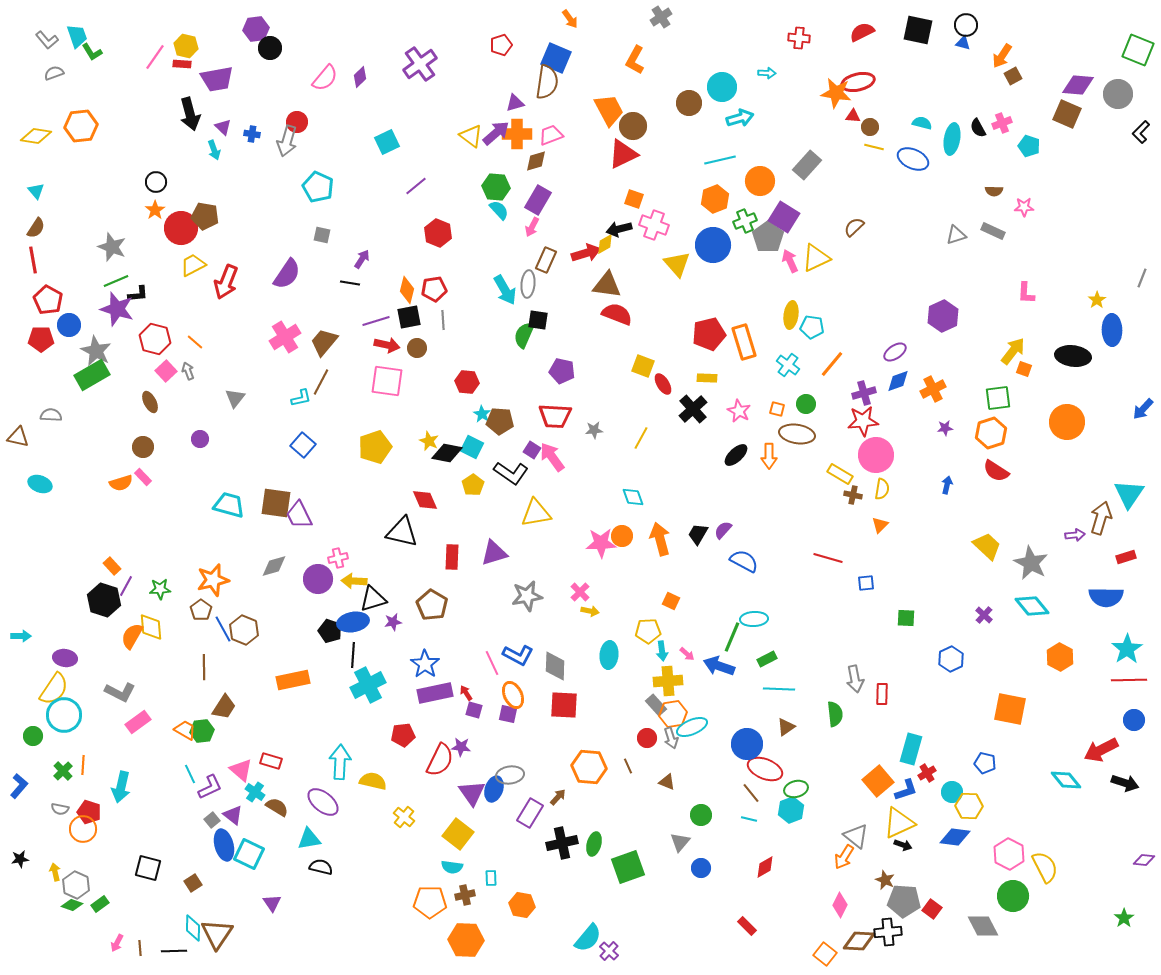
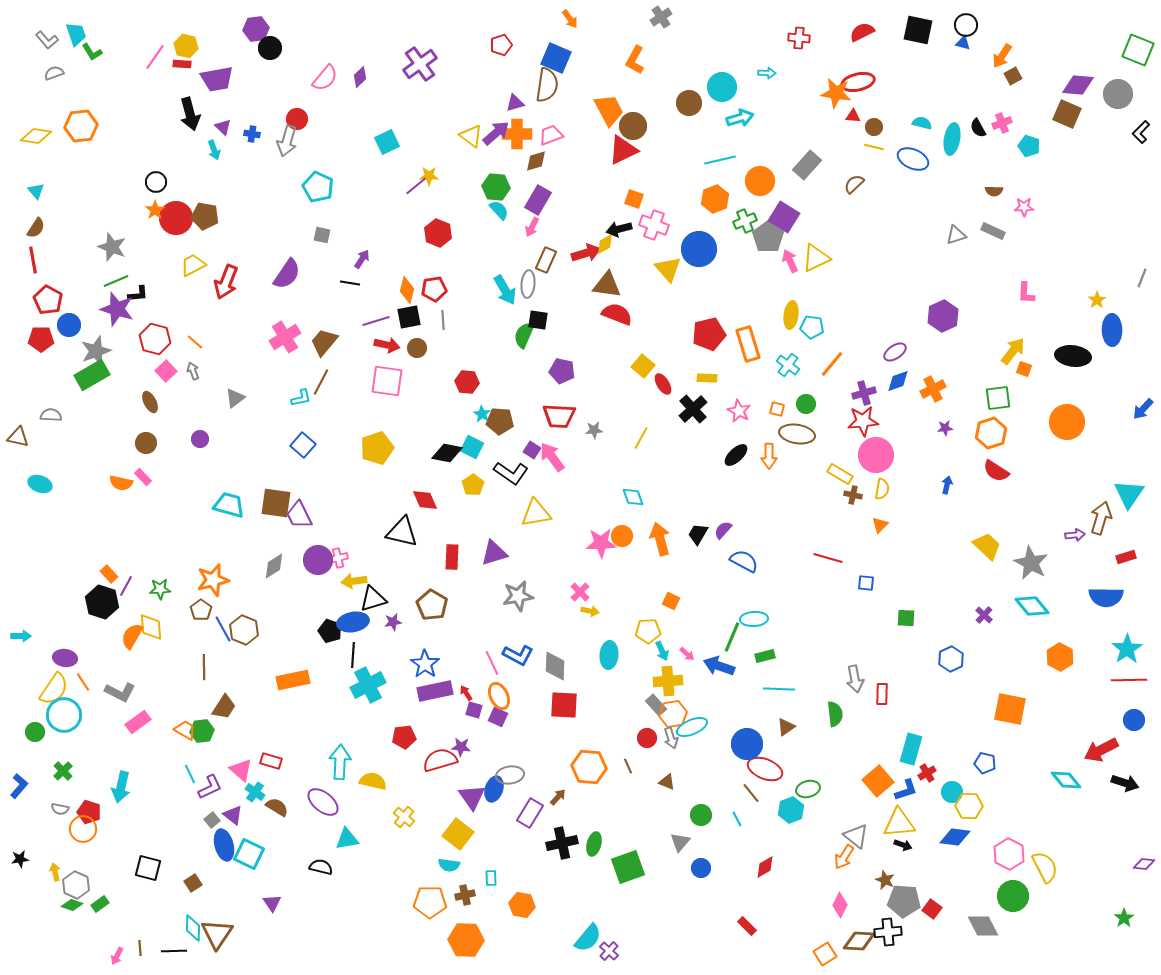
cyan trapezoid at (77, 36): moved 1 px left, 2 px up
brown semicircle at (547, 82): moved 3 px down
red circle at (297, 122): moved 3 px up
brown circle at (870, 127): moved 4 px right
red triangle at (623, 154): moved 4 px up
brown semicircle at (854, 227): moved 43 px up
red circle at (181, 228): moved 5 px left, 10 px up
blue circle at (713, 245): moved 14 px left, 4 px down
yellow triangle at (677, 264): moved 9 px left, 5 px down
orange rectangle at (744, 342): moved 4 px right, 2 px down
gray star at (96, 351): rotated 24 degrees clockwise
yellow square at (643, 366): rotated 20 degrees clockwise
gray arrow at (188, 371): moved 5 px right
gray triangle at (235, 398): rotated 15 degrees clockwise
red trapezoid at (555, 416): moved 4 px right
yellow star at (429, 441): moved 265 px up; rotated 24 degrees counterclockwise
brown circle at (143, 447): moved 3 px right, 4 px up
yellow pentagon at (375, 447): moved 2 px right, 1 px down
orange semicircle at (121, 483): rotated 30 degrees clockwise
orange rectangle at (112, 566): moved 3 px left, 8 px down
gray diamond at (274, 566): rotated 16 degrees counterclockwise
purple circle at (318, 579): moved 19 px up
yellow arrow at (354, 581): rotated 10 degrees counterclockwise
blue square at (866, 583): rotated 12 degrees clockwise
gray star at (527, 596): moved 9 px left
black hexagon at (104, 600): moved 2 px left, 2 px down
cyan arrow at (662, 651): rotated 18 degrees counterclockwise
green rectangle at (767, 659): moved 2 px left, 3 px up; rotated 12 degrees clockwise
purple rectangle at (435, 693): moved 2 px up
orange ellipse at (513, 695): moved 14 px left, 1 px down
purple square at (508, 714): moved 10 px left, 3 px down; rotated 12 degrees clockwise
red pentagon at (403, 735): moved 1 px right, 2 px down
green circle at (33, 736): moved 2 px right, 4 px up
red semicircle at (440, 760): rotated 132 degrees counterclockwise
orange line at (83, 765): moved 83 px up; rotated 36 degrees counterclockwise
green ellipse at (796, 789): moved 12 px right
purple triangle at (472, 793): moved 4 px down
cyan line at (749, 819): moved 12 px left; rotated 49 degrees clockwise
yellow triangle at (899, 823): rotated 20 degrees clockwise
cyan triangle at (309, 839): moved 38 px right
purple diamond at (1144, 860): moved 4 px down
cyan semicircle at (452, 867): moved 3 px left, 2 px up
pink arrow at (117, 943): moved 13 px down
orange square at (825, 954): rotated 20 degrees clockwise
